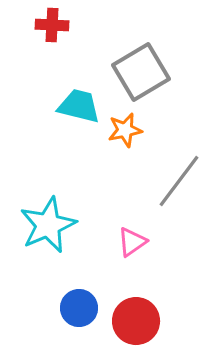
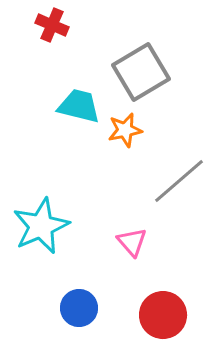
red cross: rotated 20 degrees clockwise
gray line: rotated 12 degrees clockwise
cyan star: moved 7 px left, 1 px down
pink triangle: rotated 36 degrees counterclockwise
red circle: moved 27 px right, 6 px up
